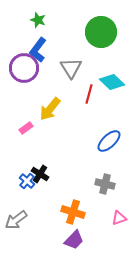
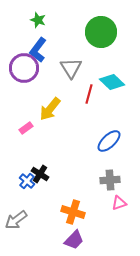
gray cross: moved 5 px right, 4 px up; rotated 18 degrees counterclockwise
pink triangle: moved 15 px up
